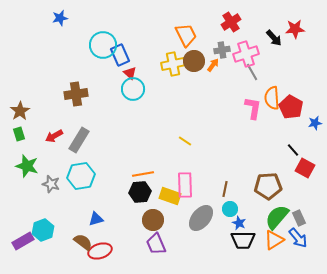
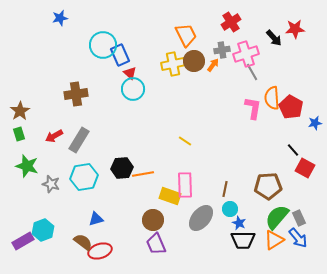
cyan hexagon at (81, 176): moved 3 px right, 1 px down
black hexagon at (140, 192): moved 18 px left, 24 px up
